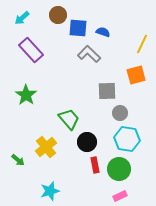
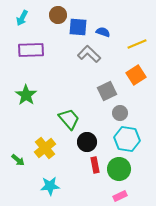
cyan arrow: rotated 21 degrees counterclockwise
blue square: moved 1 px up
yellow line: moved 5 px left; rotated 42 degrees clockwise
purple rectangle: rotated 50 degrees counterclockwise
orange square: rotated 18 degrees counterclockwise
gray square: rotated 24 degrees counterclockwise
yellow cross: moved 1 px left, 1 px down
cyan star: moved 5 px up; rotated 12 degrees clockwise
